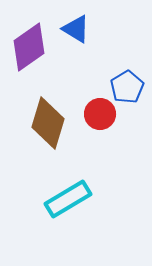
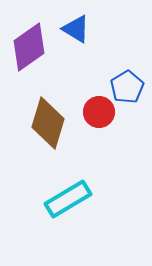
red circle: moved 1 px left, 2 px up
